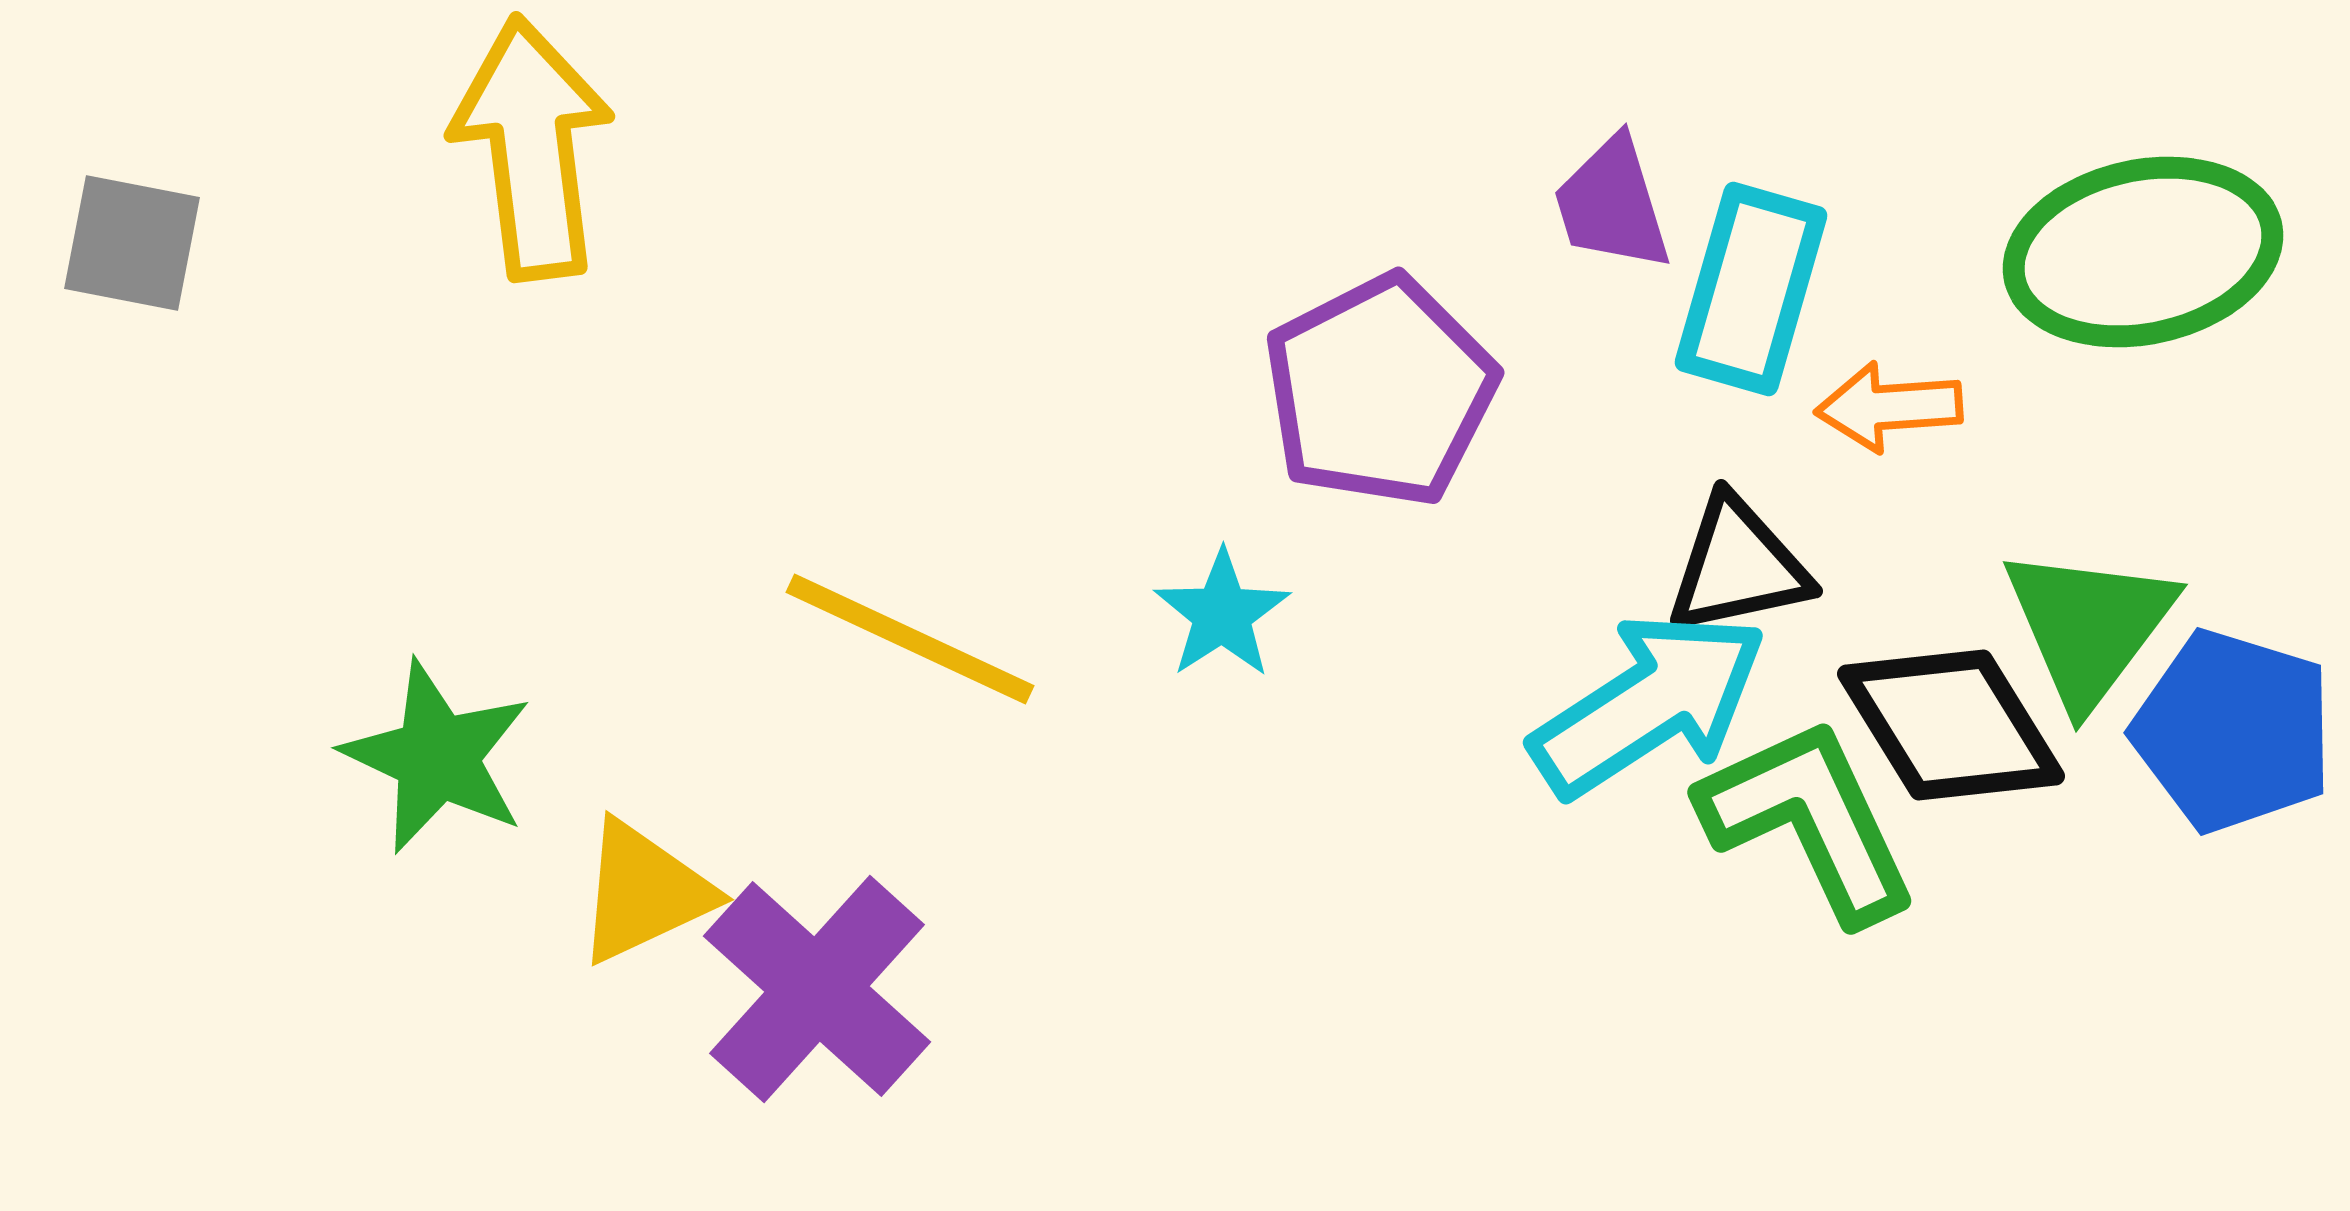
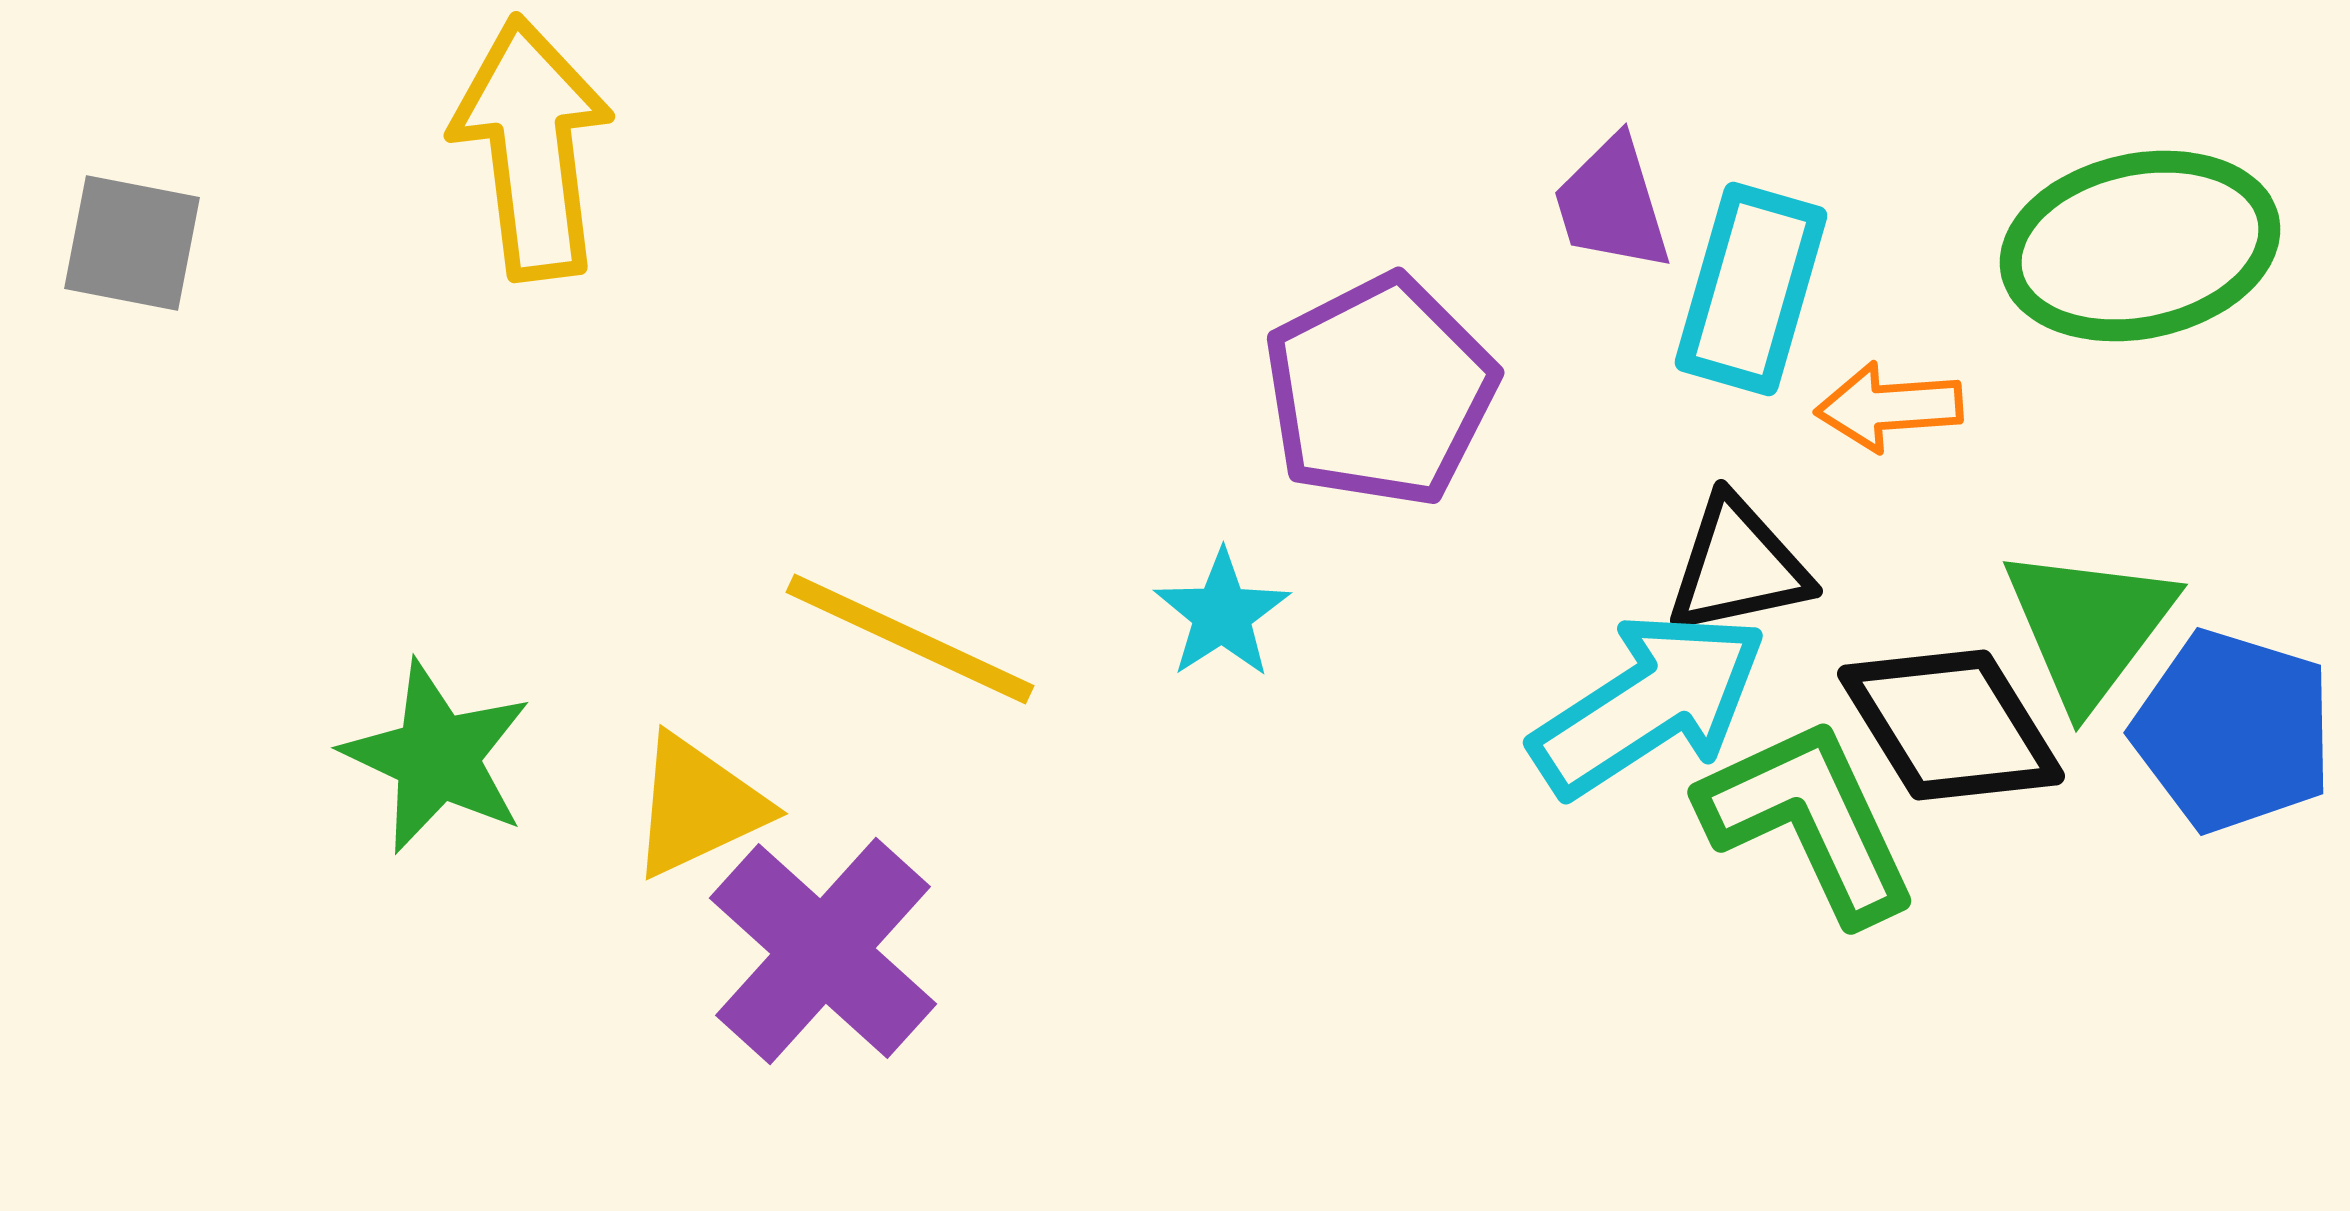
green ellipse: moved 3 px left, 6 px up
yellow triangle: moved 54 px right, 86 px up
purple cross: moved 6 px right, 38 px up
